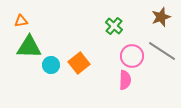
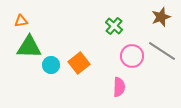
pink semicircle: moved 6 px left, 7 px down
